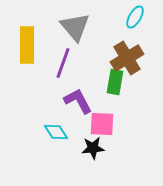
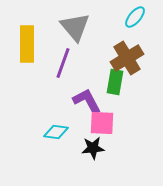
cyan ellipse: rotated 10 degrees clockwise
yellow rectangle: moved 1 px up
purple L-shape: moved 9 px right
pink square: moved 1 px up
cyan diamond: rotated 50 degrees counterclockwise
